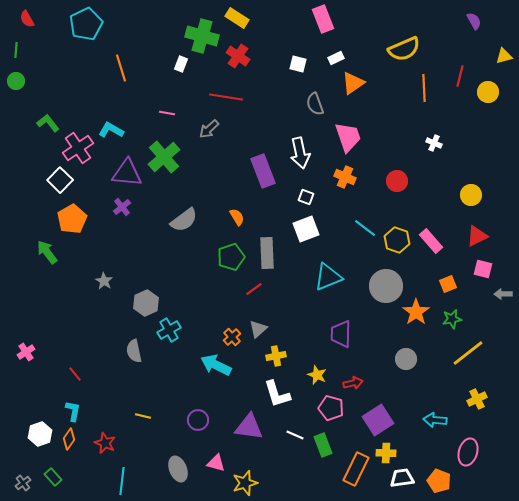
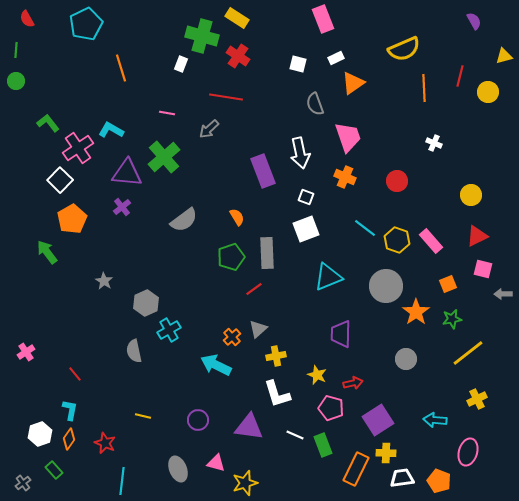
cyan L-shape at (73, 411): moved 3 px left, 1 px up
green rectangle at (53, 477): moved 1 px right, 7 px up
